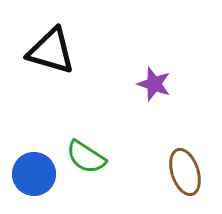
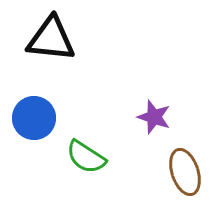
black triangle: moved 12 px up; rotated 10 degrees counterclockwise
purple star: moved 33 px down
blue circle: moved 56 px up
